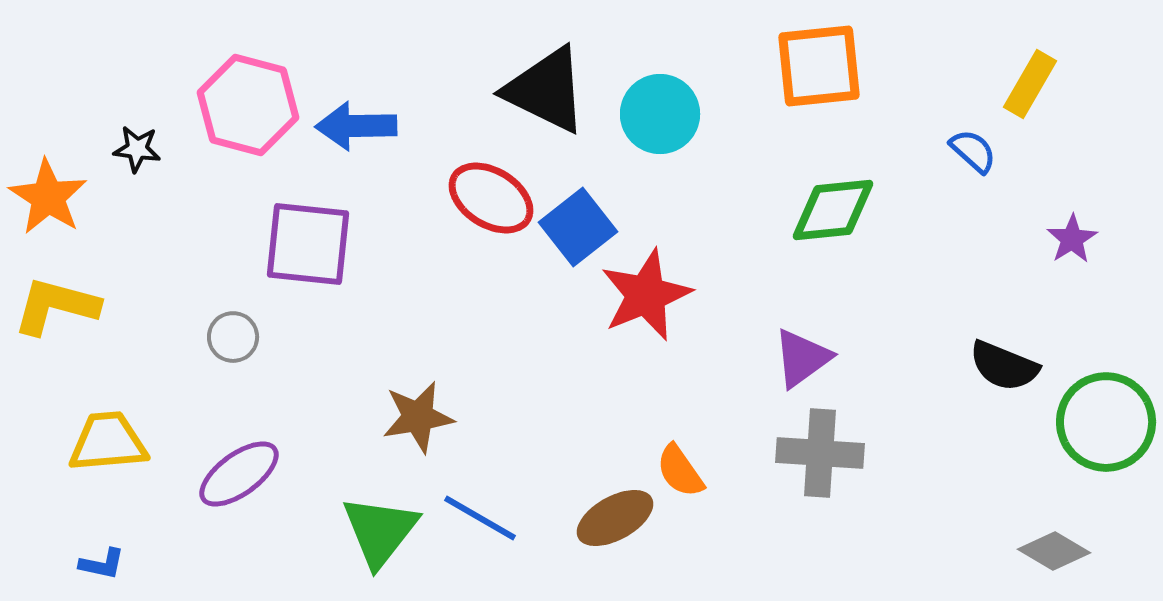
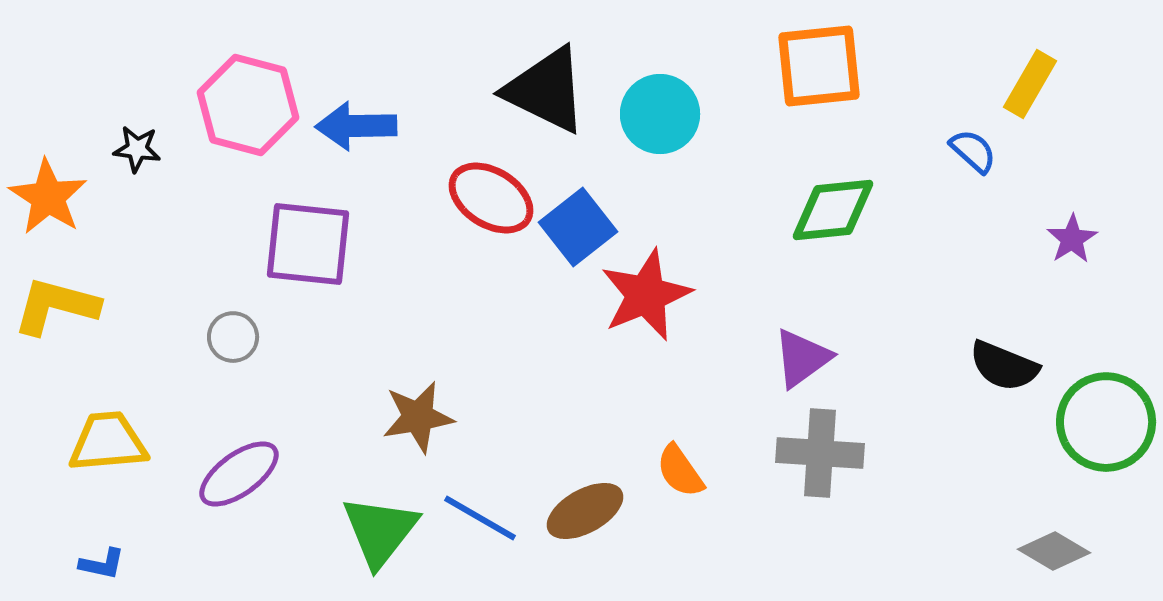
brown ellipse: moved 30 px left, 7 px up
